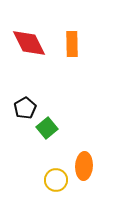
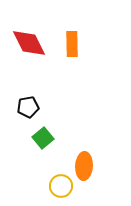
black pentagon: moved 3 px right, 1 px up; rotated 20 degrees clockwise
green square: moved 4 px left, 10 px down
yellow circle: moved 5 px right, 6 px down
